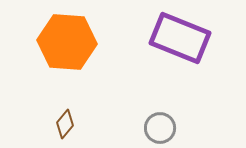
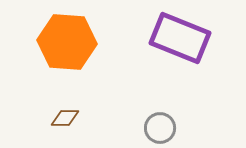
brown diamond: moved 6 px up; rotated 52 degrees clockwise
